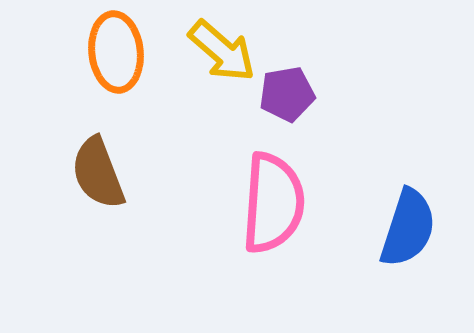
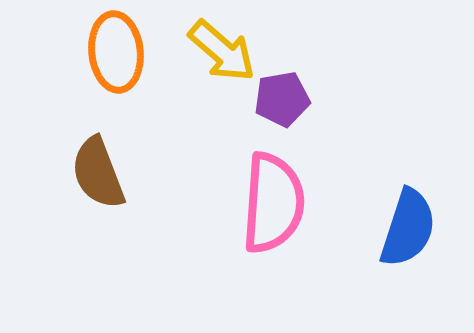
purple pentagon: moved 5 px left, 5 px down
